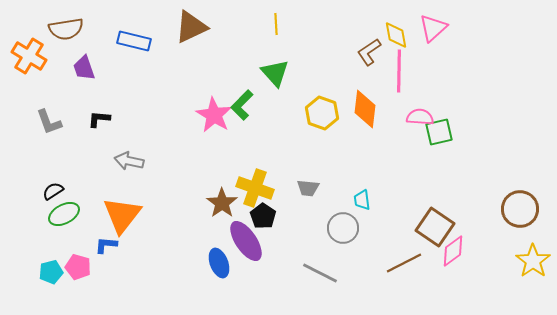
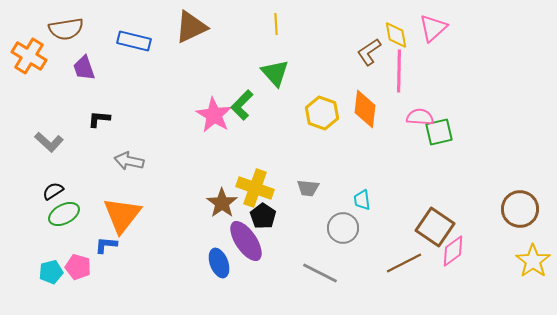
gray L-shape: moved 20 px down; rotated 28 degrees counterclockwise
